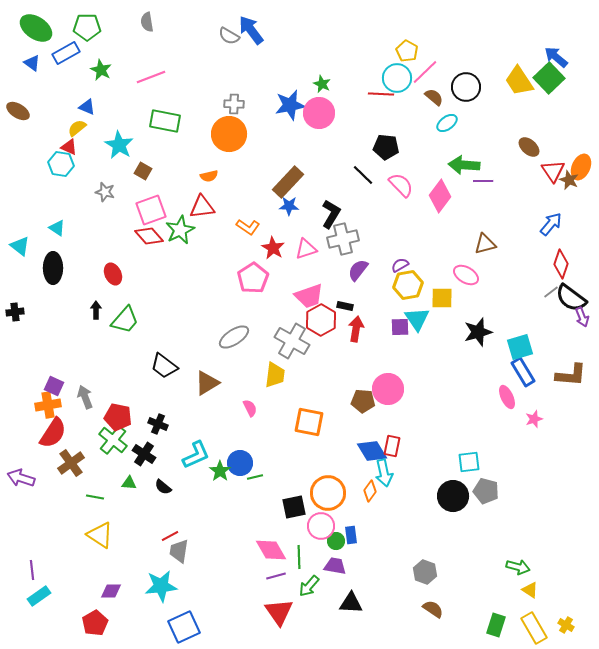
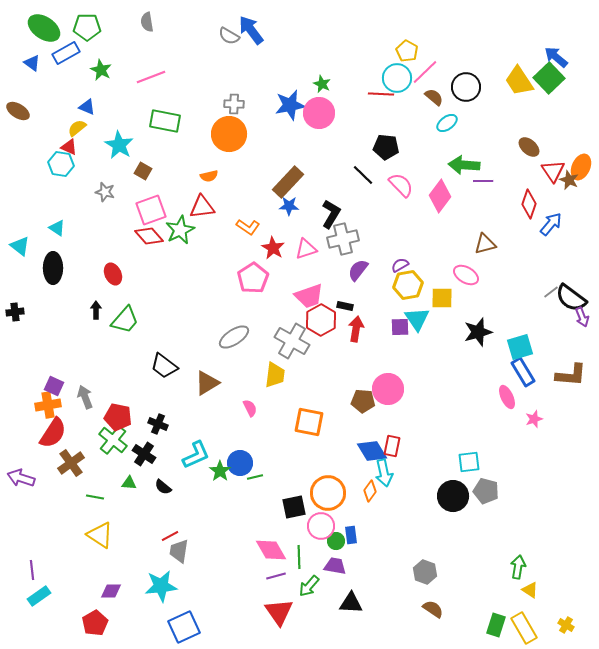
green ellipse at (36, 28): moved 8 px right
red diamond at (561, 264): moved 32 px left, 60 px up
green arrow at (518, 567): rotated 95 degrees counterclockwise
yellow rectangle at (534, 628): moved 10 px left
